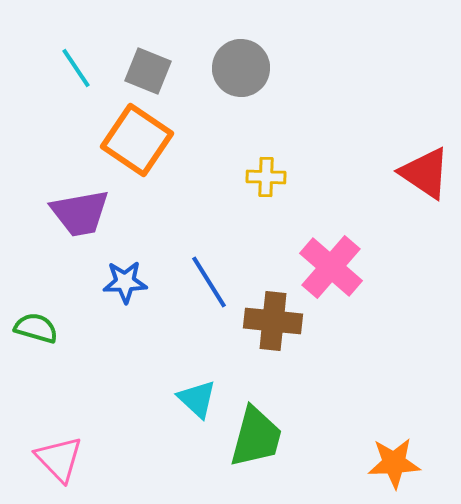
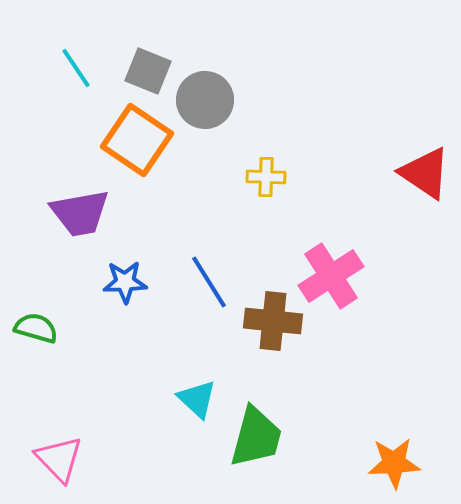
gray circle: moved 36 px left, 32 px down
pink cross: moved 9 px down; rotated 16 degrees clockwise
